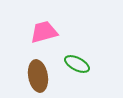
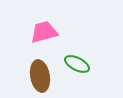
brown ellipse: moved 2 px right
